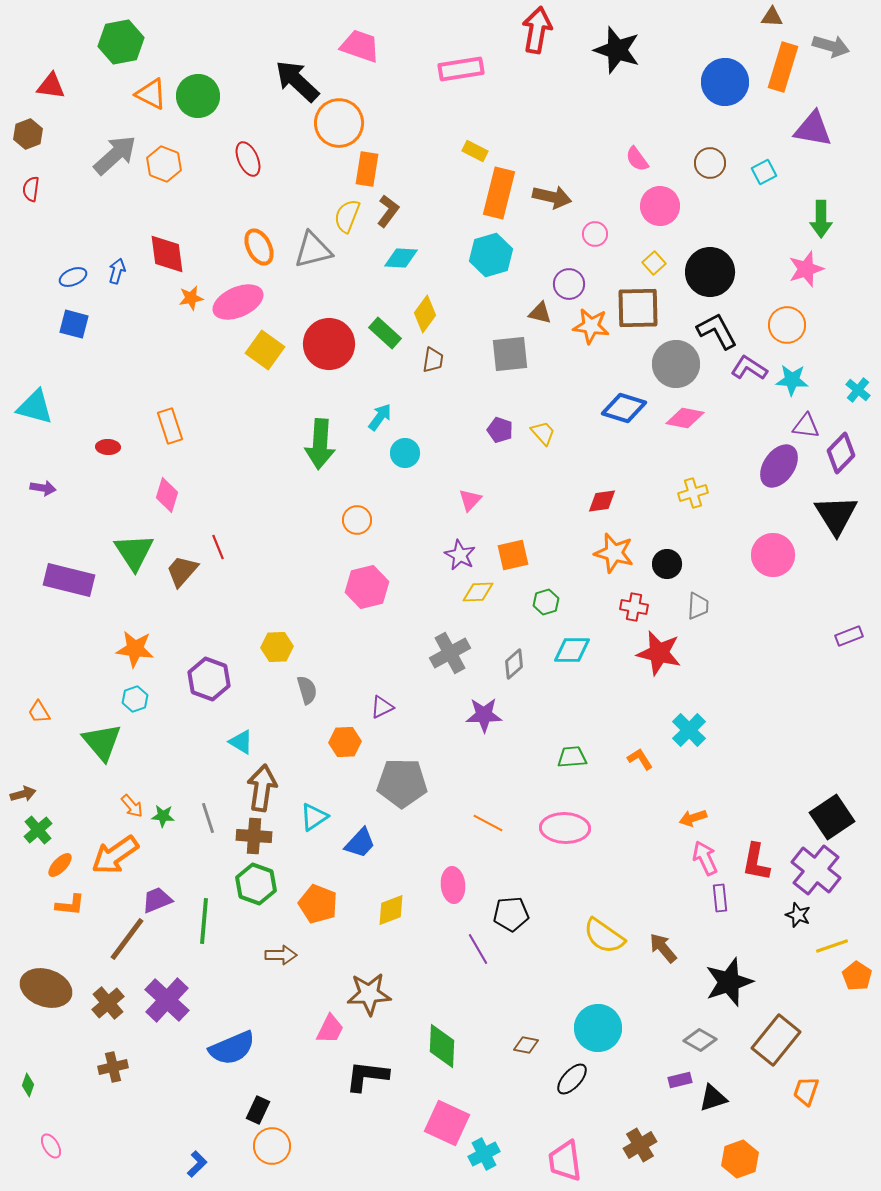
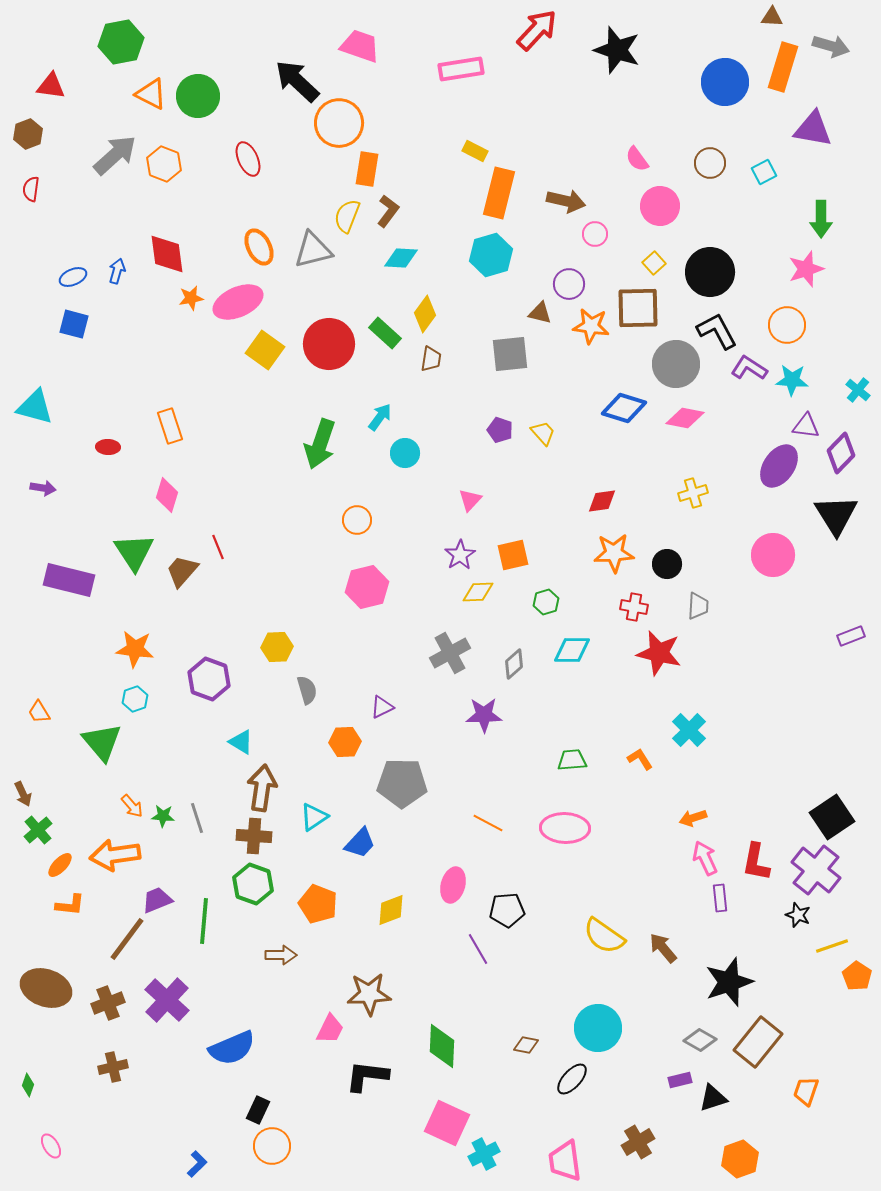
red arrow at (537, 30): rotated 33 degrees clockwise
brown arrow at (552, 197): moved 14 px right, 4 px down
brown trapezoid at (433, 360): moved 2 px left, 1 px up
green arrow at (320, 444): rotated 15 degrees clockwise
orange star at (614, 553): rotated 18 degrees counterclockwise
purple star at (460, 555): rotated 12 degrees clockwise
purple rectangle at (849, 636): moved 2 px right
green trapezoid at (572, 757): moved 3 px down
brown arrow at (23, 794): rotated 80 degrees clockwise
gray line at (208, 818): moved 11 px left
orange arrow at (115, 855): rotated 27 degrees clockwise
green hexagon at (256, 884): moved 3 px left
pink ellipse at (453, 885): rotated 20 degrees clockwise
black pentagon at (511, 914): moved 4 px left, 4 px up
brown cross at (108, 1003): rotated 20 degrees clockwise
brown rectangle at (776, 1040): moved 18 px left, 2 px down
brown cross at (640, 1145): moved 2 px left, 3 px up
